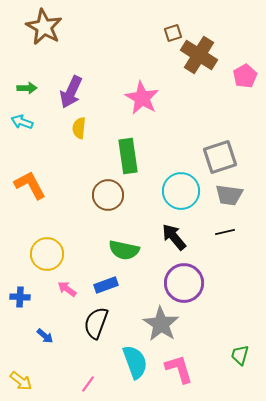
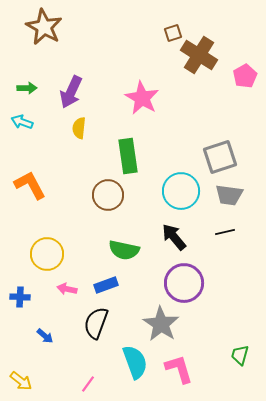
pink arrow: rotated 24 degrees counterclockwise
